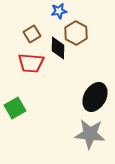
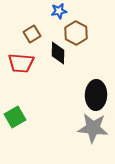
black diamond: moved 5 px down
red trapezoid: moved 10 px left
black ellipse: moved 1 px right, 2 px up; rotated 28 degrees counterclockwise
green square: moved 9 px down
gray star: moved 3 px right, 6 px up
